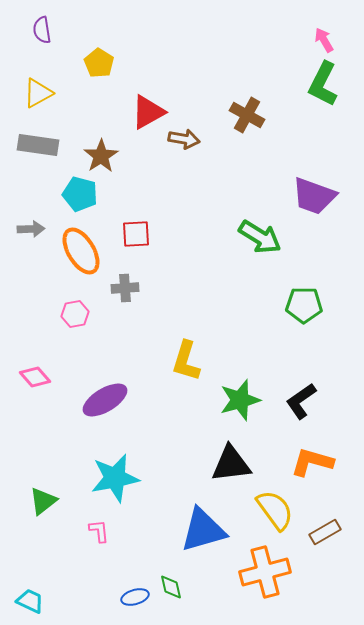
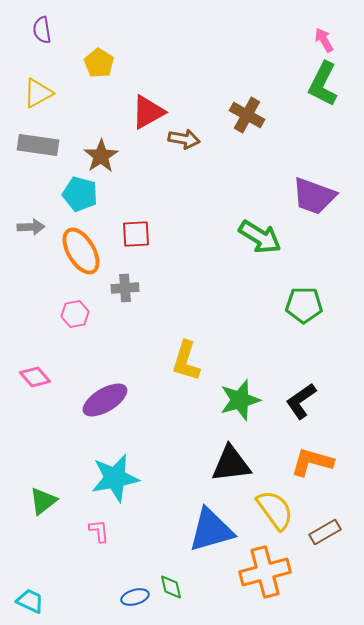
gray arrow: moved 2 px up
blue triangle: moved 8 px right
